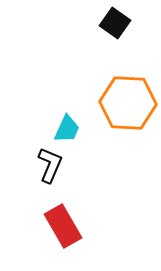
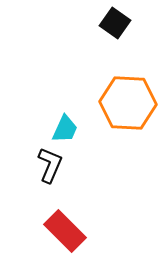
cyan trapezoid: moved 2 px left
red rectangle: moved 2 px right, 5 px down; rotated 15 degrees counterclockwise
